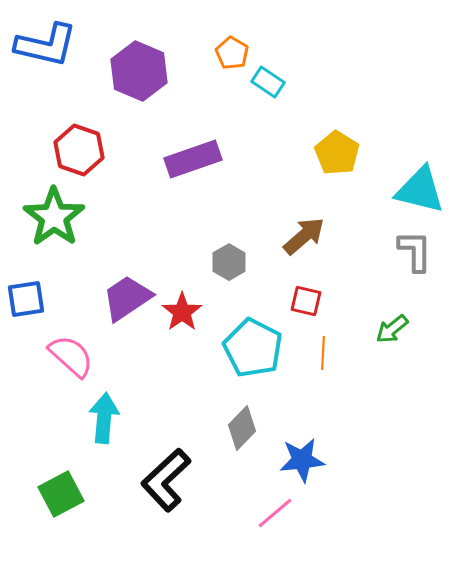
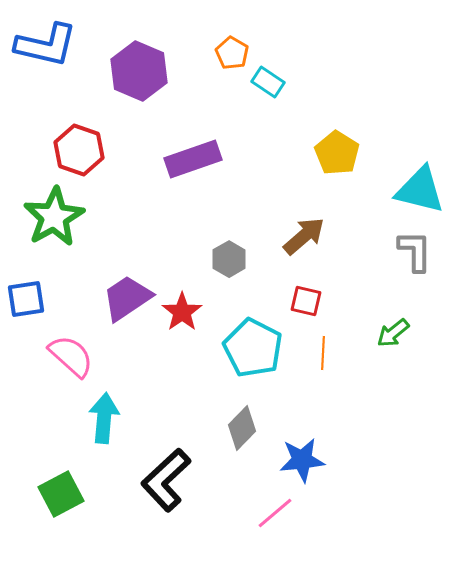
green star: rotated 6 degrees clockwise
gray hexagon: moved 3 px up
green arrow: moved 1 px right, 4 px down
